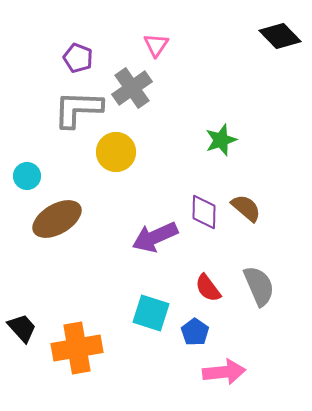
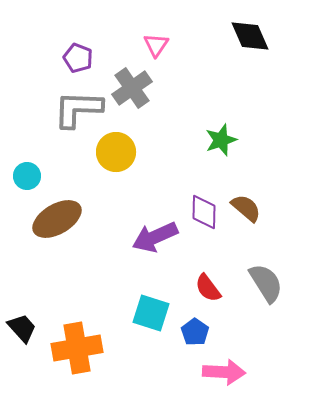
black diamond: moved 30 px left; rotated 21 degrees clockwise
gray semicircle: moved 7 px right, 3 px up; rotated 9 degrees counterclockwise
pink arrow: rotated 9 degrees clockwise
